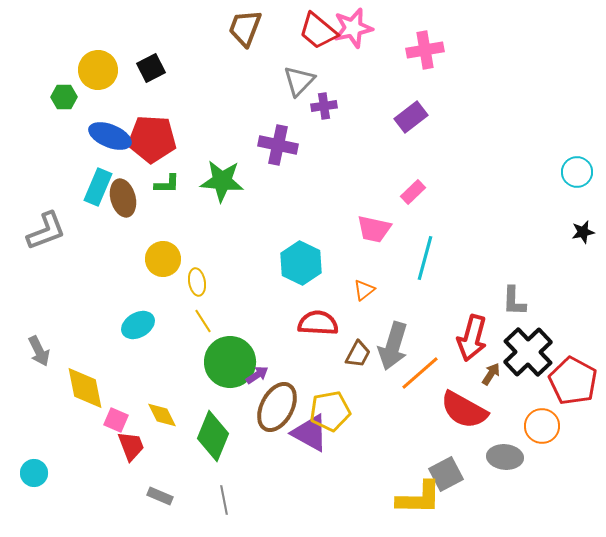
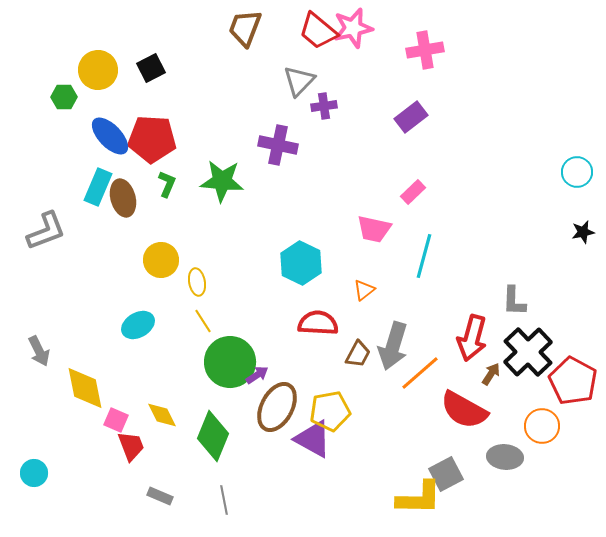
blue ellipse at (110, 136): rotated 24 degrees clockwise
green L-shape at (167, 184): rotated 68 degrees counterclockwise
cyan line at (425, 258): moved 1 px left, 2 px up
yellow circle at (163, 259): moved 2 px left, 1 px down
purple triangle at (310, 433): moved 3 px right, 6 px down
